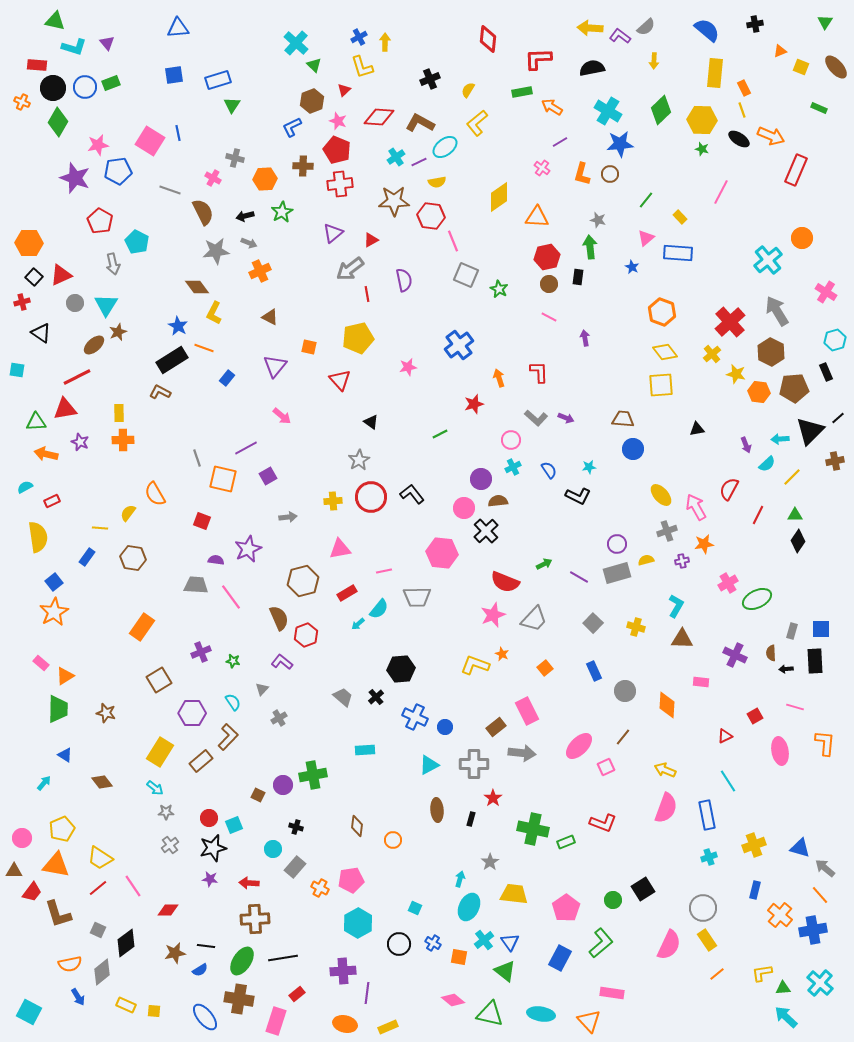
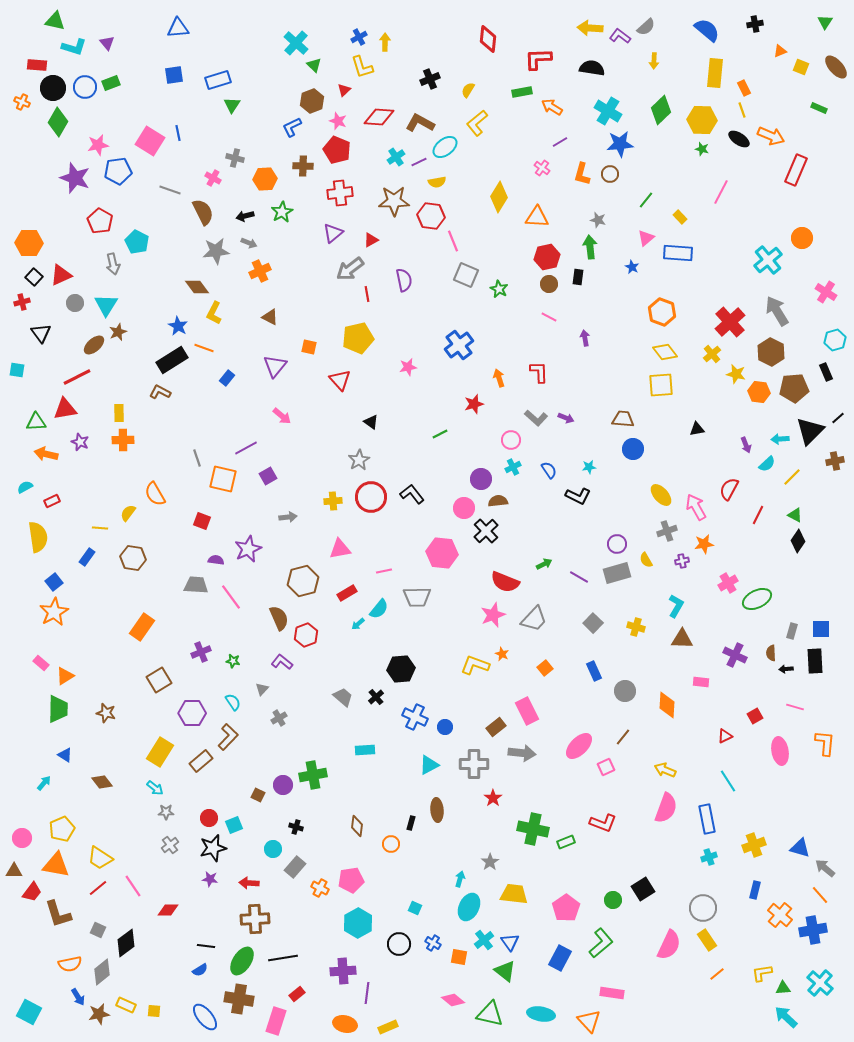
black semicircle at (592, 68): rotated 20 degrees clockwise
red cross at (340, 184): moved 9 px down
yellow diamond at (499, 197): rotated 24 degrees counterclockwise
black triangle at (41, 333): rotated 20 degrees clockwise
green triangle at (795, 515): rotated 28 degrees clockwise
yellow semicircle at (646, 560): rotated 105 degrees counterclockwise
blue rectangle at (707, 815): moved 4 px down
black rectangle at (471, 819): moved 60 px left, 4 px down
orange circle at (393, 840): moved 2 px left, 4 px down
brown star at (175, 953): moved 76 px left, 61 px down
